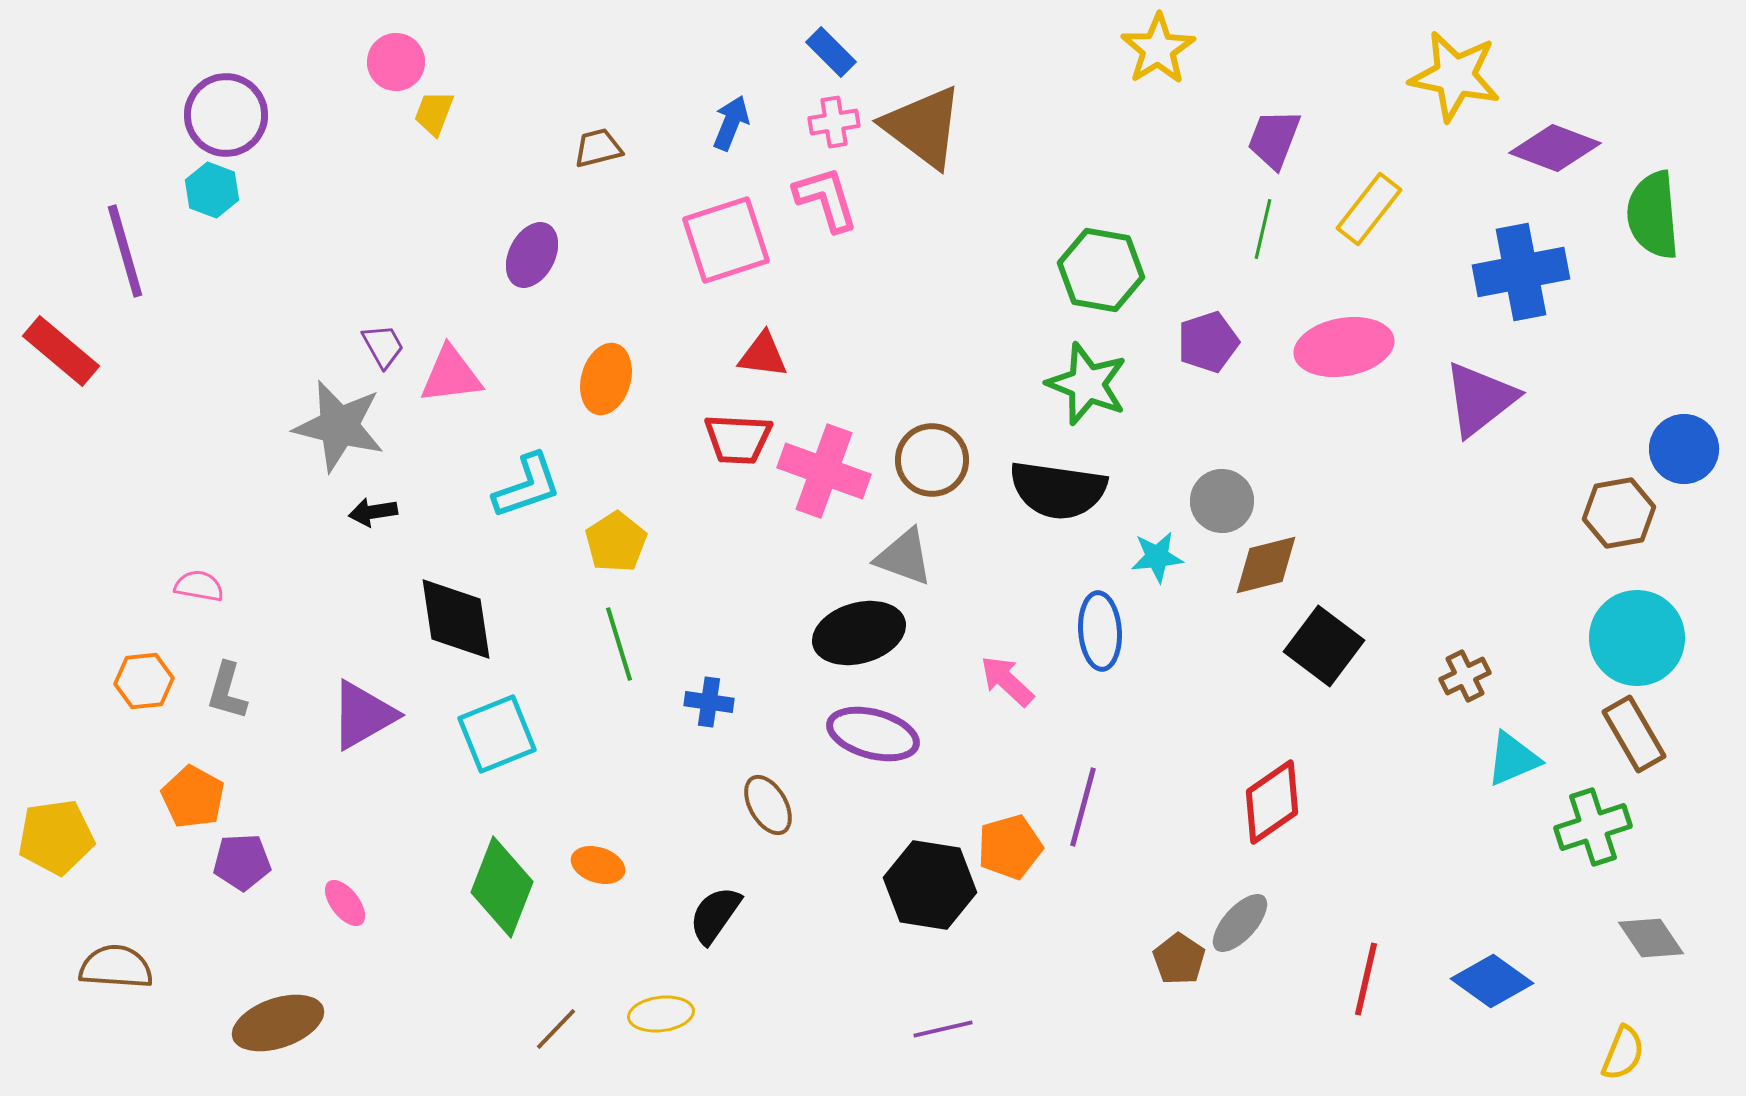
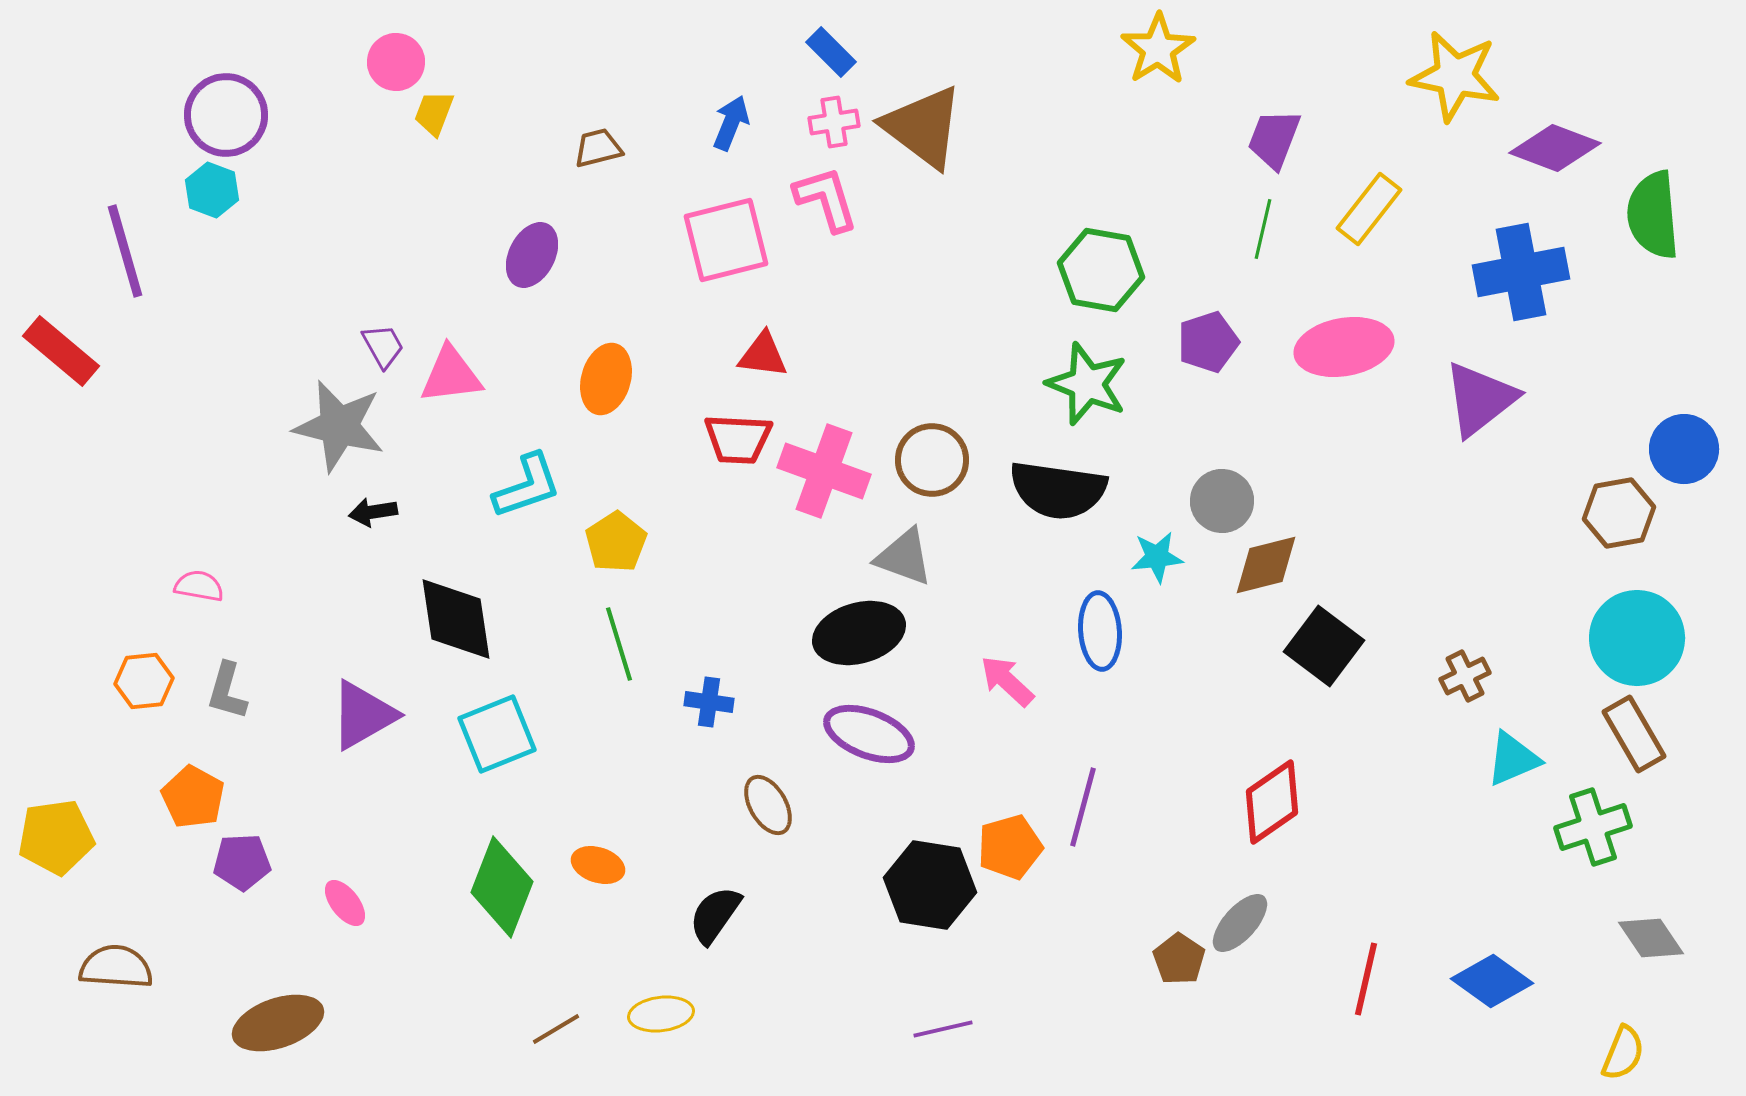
pink square at (726, 240): rotated 4 degrees clockwise
purple ellipse at (873, 734): moved 4 px left; rotated 6 degrees clockwise
brown line at (556, 1029): rotated 15 degrees clockwise
